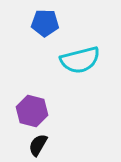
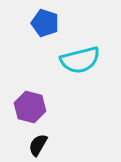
blue pentagon: rotated 16 degrees clockwise
purple hexagon: moved 2 px left, 4 px up
